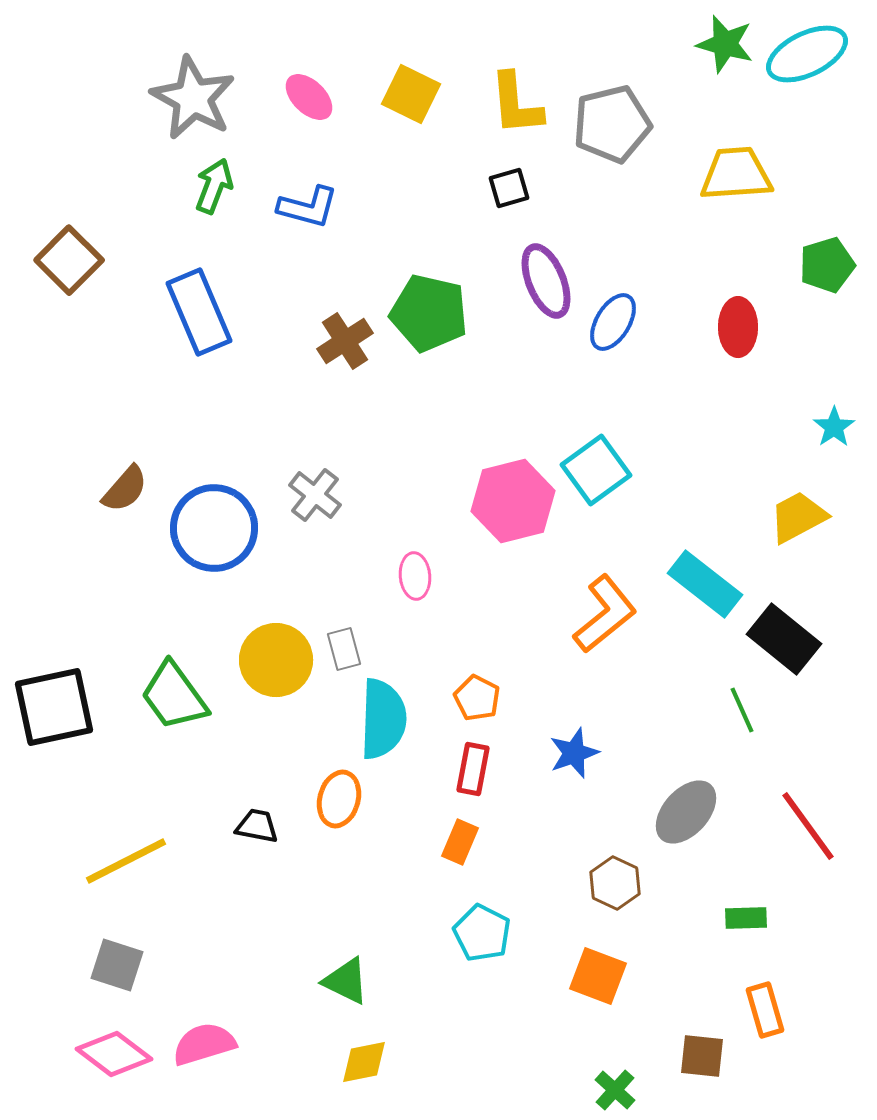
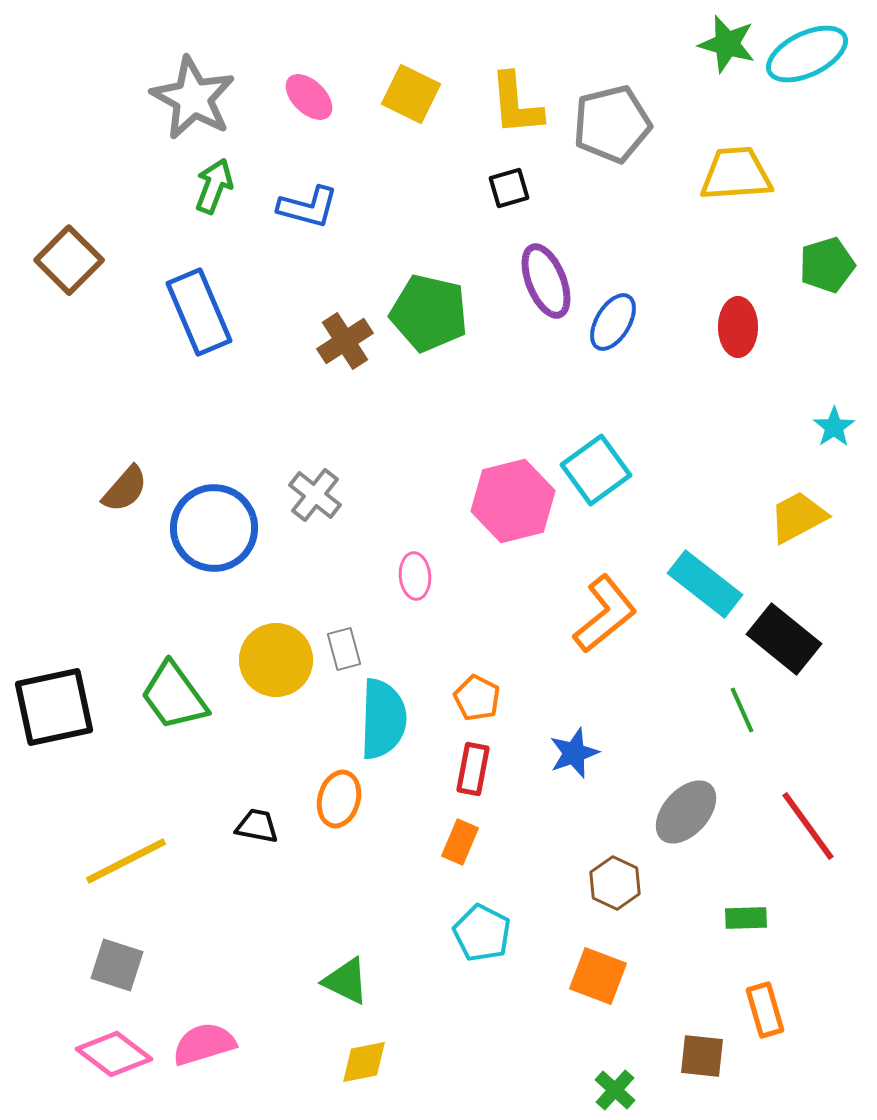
green star at (725, 44): moved 2 px right
